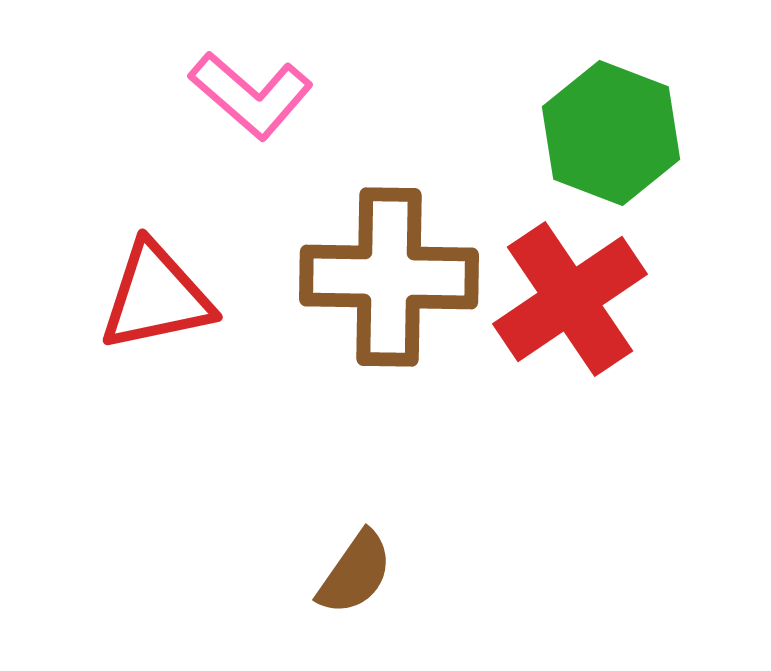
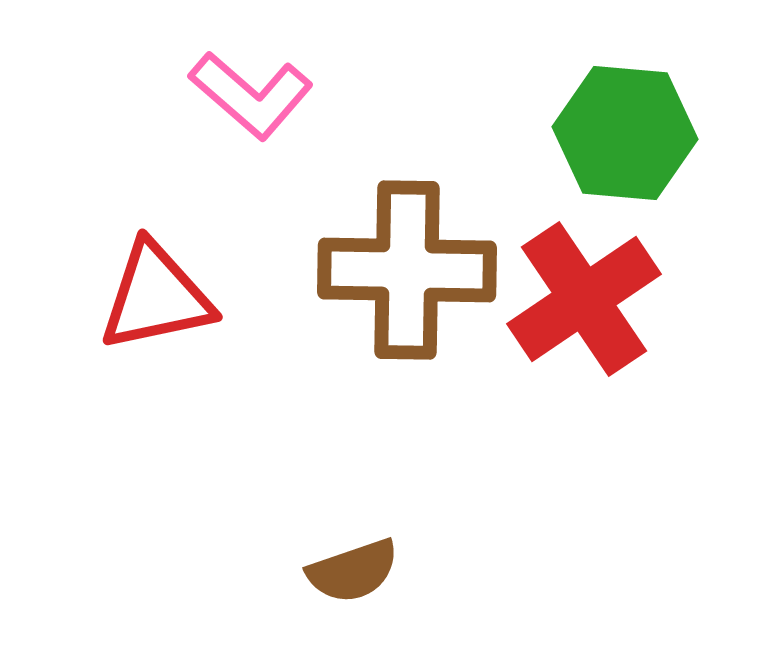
green hexagon: moved 14 px right; rotated 16 degrees counterclockwise
brown cross: moved 18 px right, 7 px up
red cross: moved 14 px right
brown semicircle: moved 2 px left, 2 px up; rotated 36 degrees clockwise
